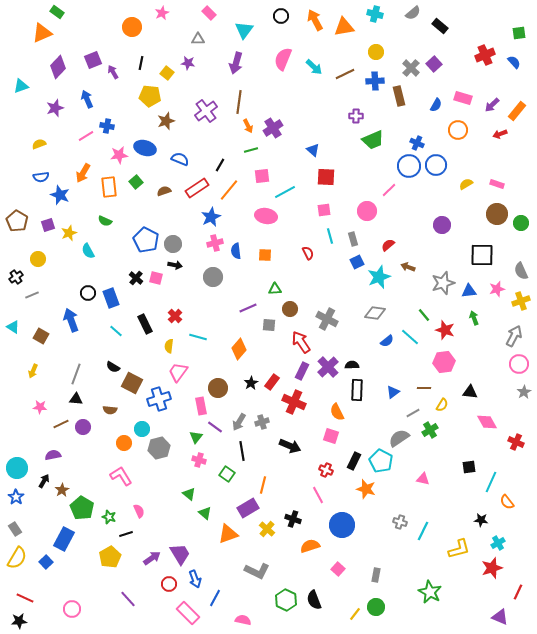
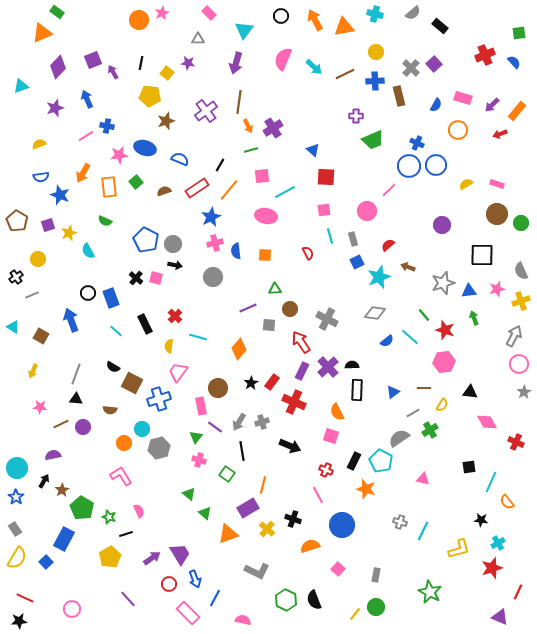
orange circle at (132, 27): moved 7 px right, 7 px up
